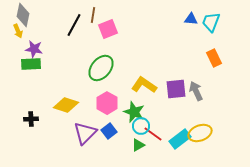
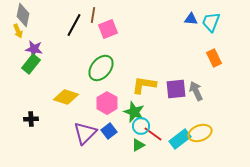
green rectangle: rotated 48 degrees counterclockwise
yellow L-shape: rotated 25 degrees counterclockwise
yellow diamond: moved 8 px up
